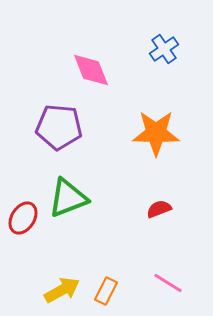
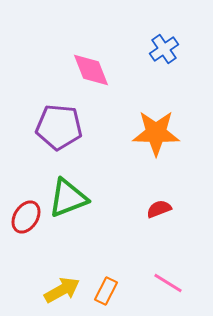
red ellipse: moved 3 px right, 1 px up
